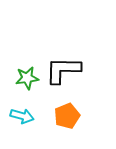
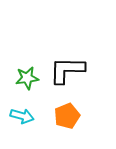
black L-shape: moved 4 px right
